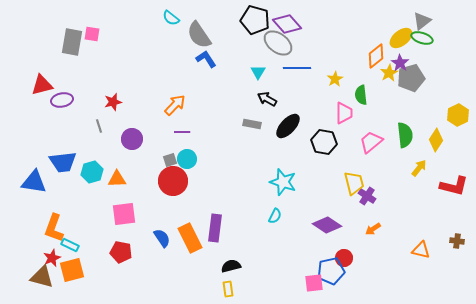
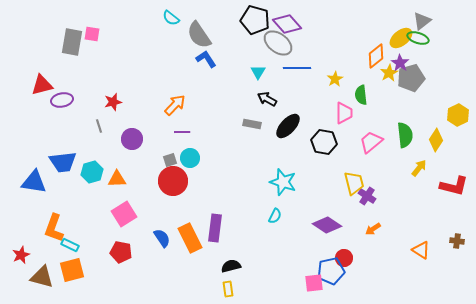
green ellipse at (422, 38): moved 4 px left
cyan circle at (187, 159): moved 3 px right, 1 px up
pink square at (124, 214): rotated 25 degrees counterclockwise
orange triangle at (421, 250): rotated 18 degrees clockwise
red star at (52, 258): moved 31 px left, 3 px up
